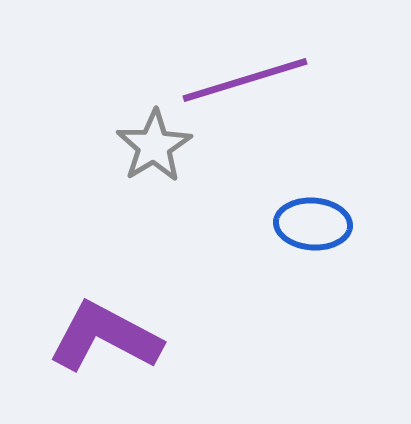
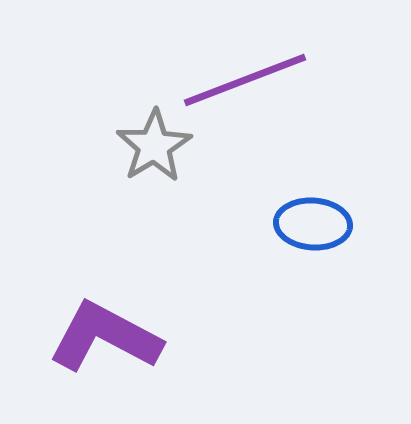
purple line: rotated 4 degrees counterclockwise
